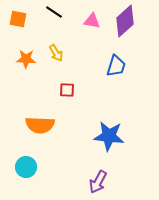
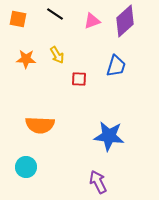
black line: moved 1 px right, 2 px down
pink triangle: rotated 30 degrees counterclockwise
yellow arrow: moved 1 px right, 2 px down
red square: moved 12 px right, 11 px up
purple arrow: rotated 125 degrees clockwise
